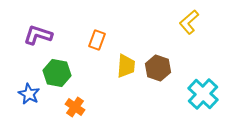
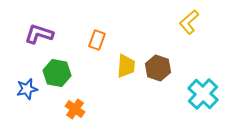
purple L-shape: moved 1 px right, 1 px up
blue star: moved 2 px left, 5 px up; rotated 30 degrees clockwise
orange cross: moved 2 px down
